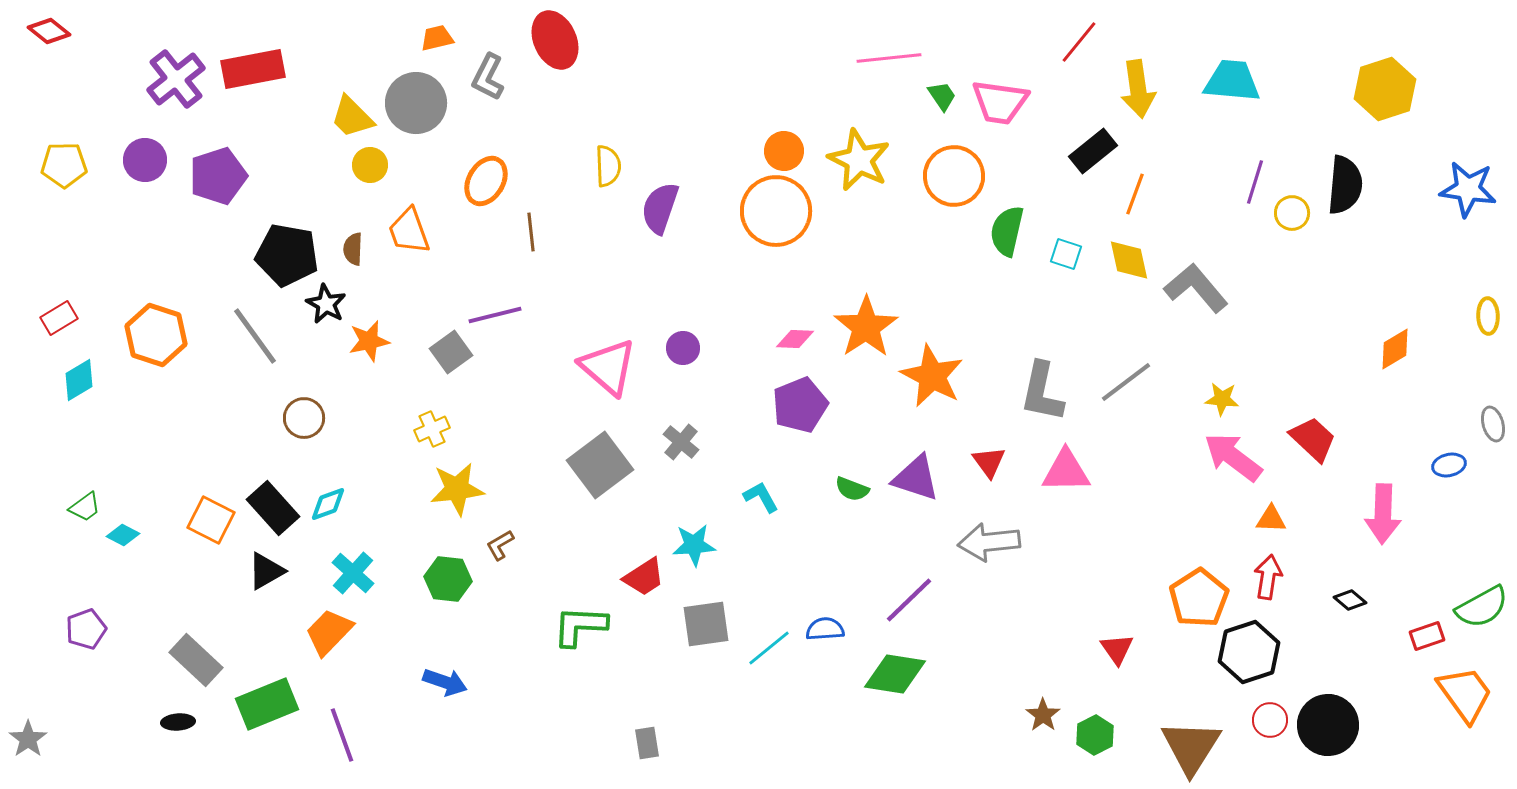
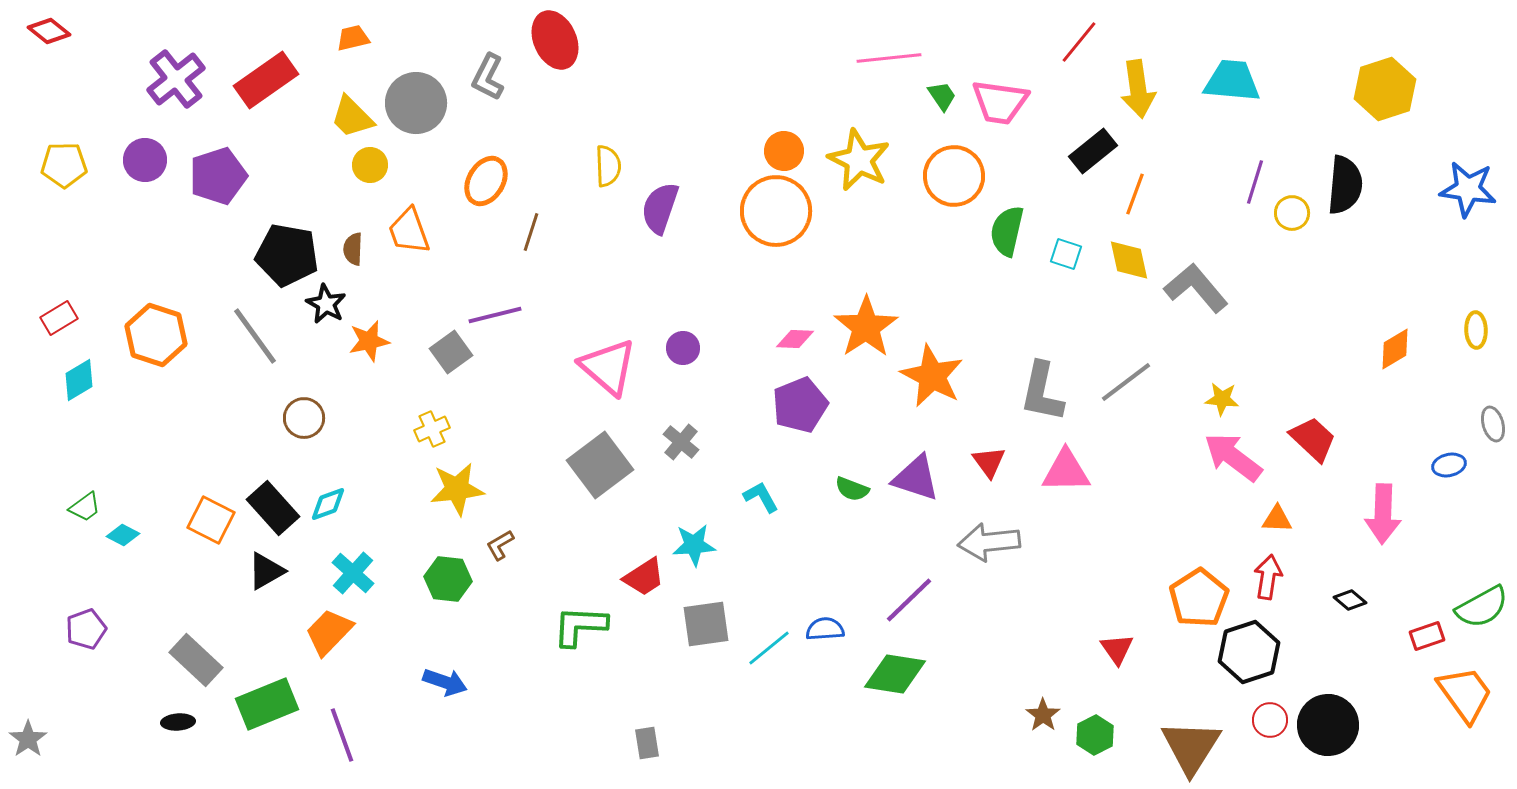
orange trapezoid at (437, 38): moved 84 px left
red rectangle at (253, 69): moved 13 px right, 11 px down; rotated 24 degrees counterclockwise
brown line at (531, 232): rotated 24 degrees clockwise
yellow ellipse at (1488, 316): moved 12 px left, 14 px down
orange triangle at (1271, 519): moved 6 px right
